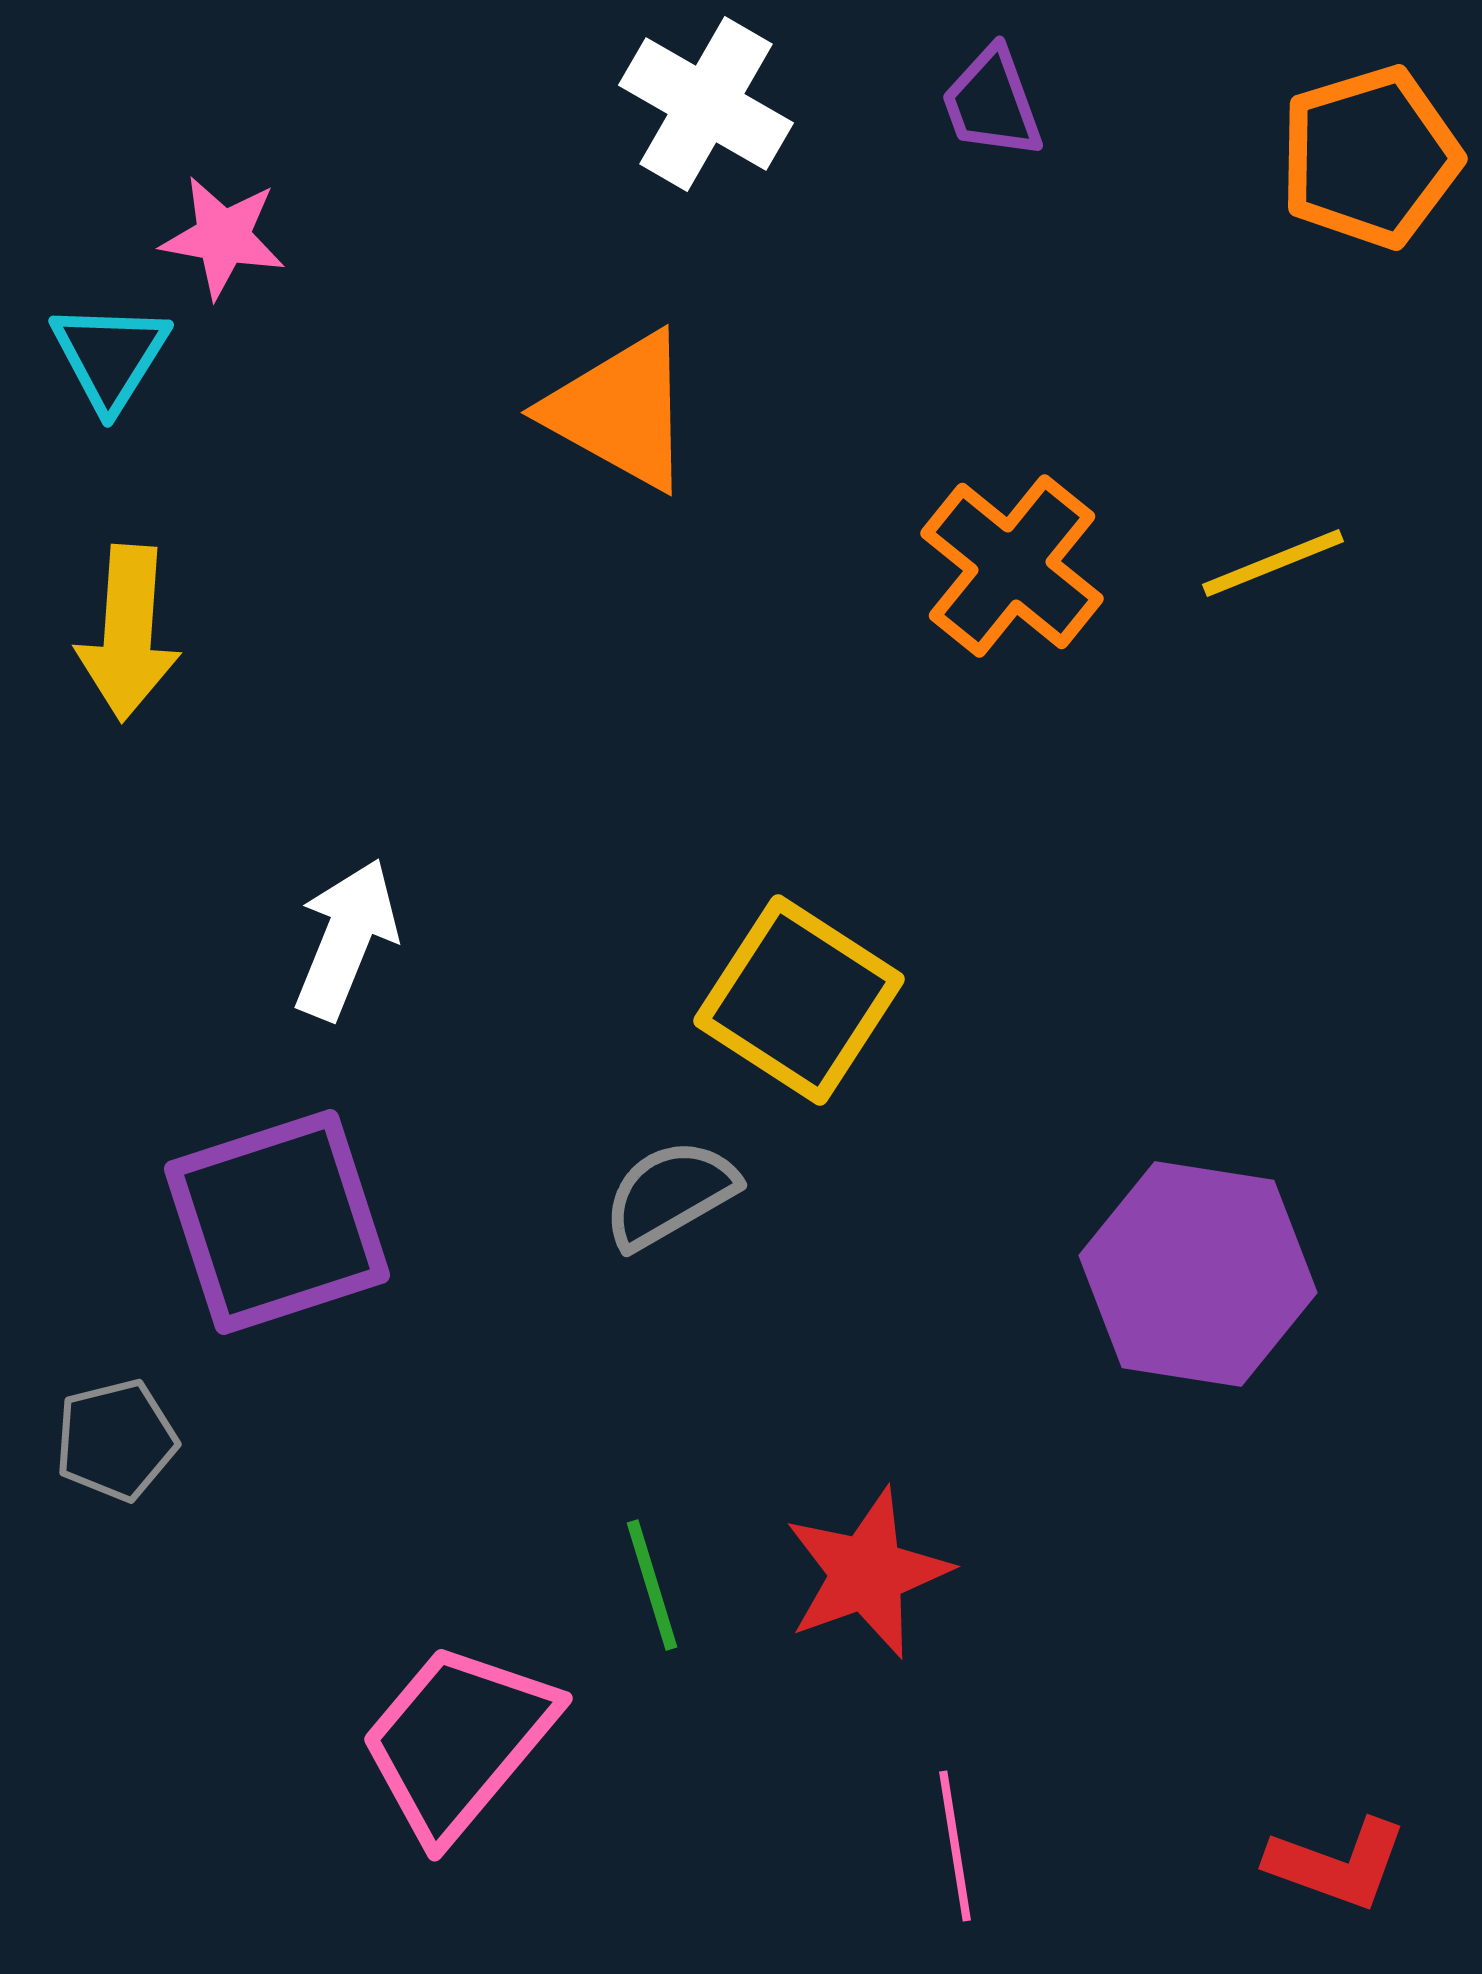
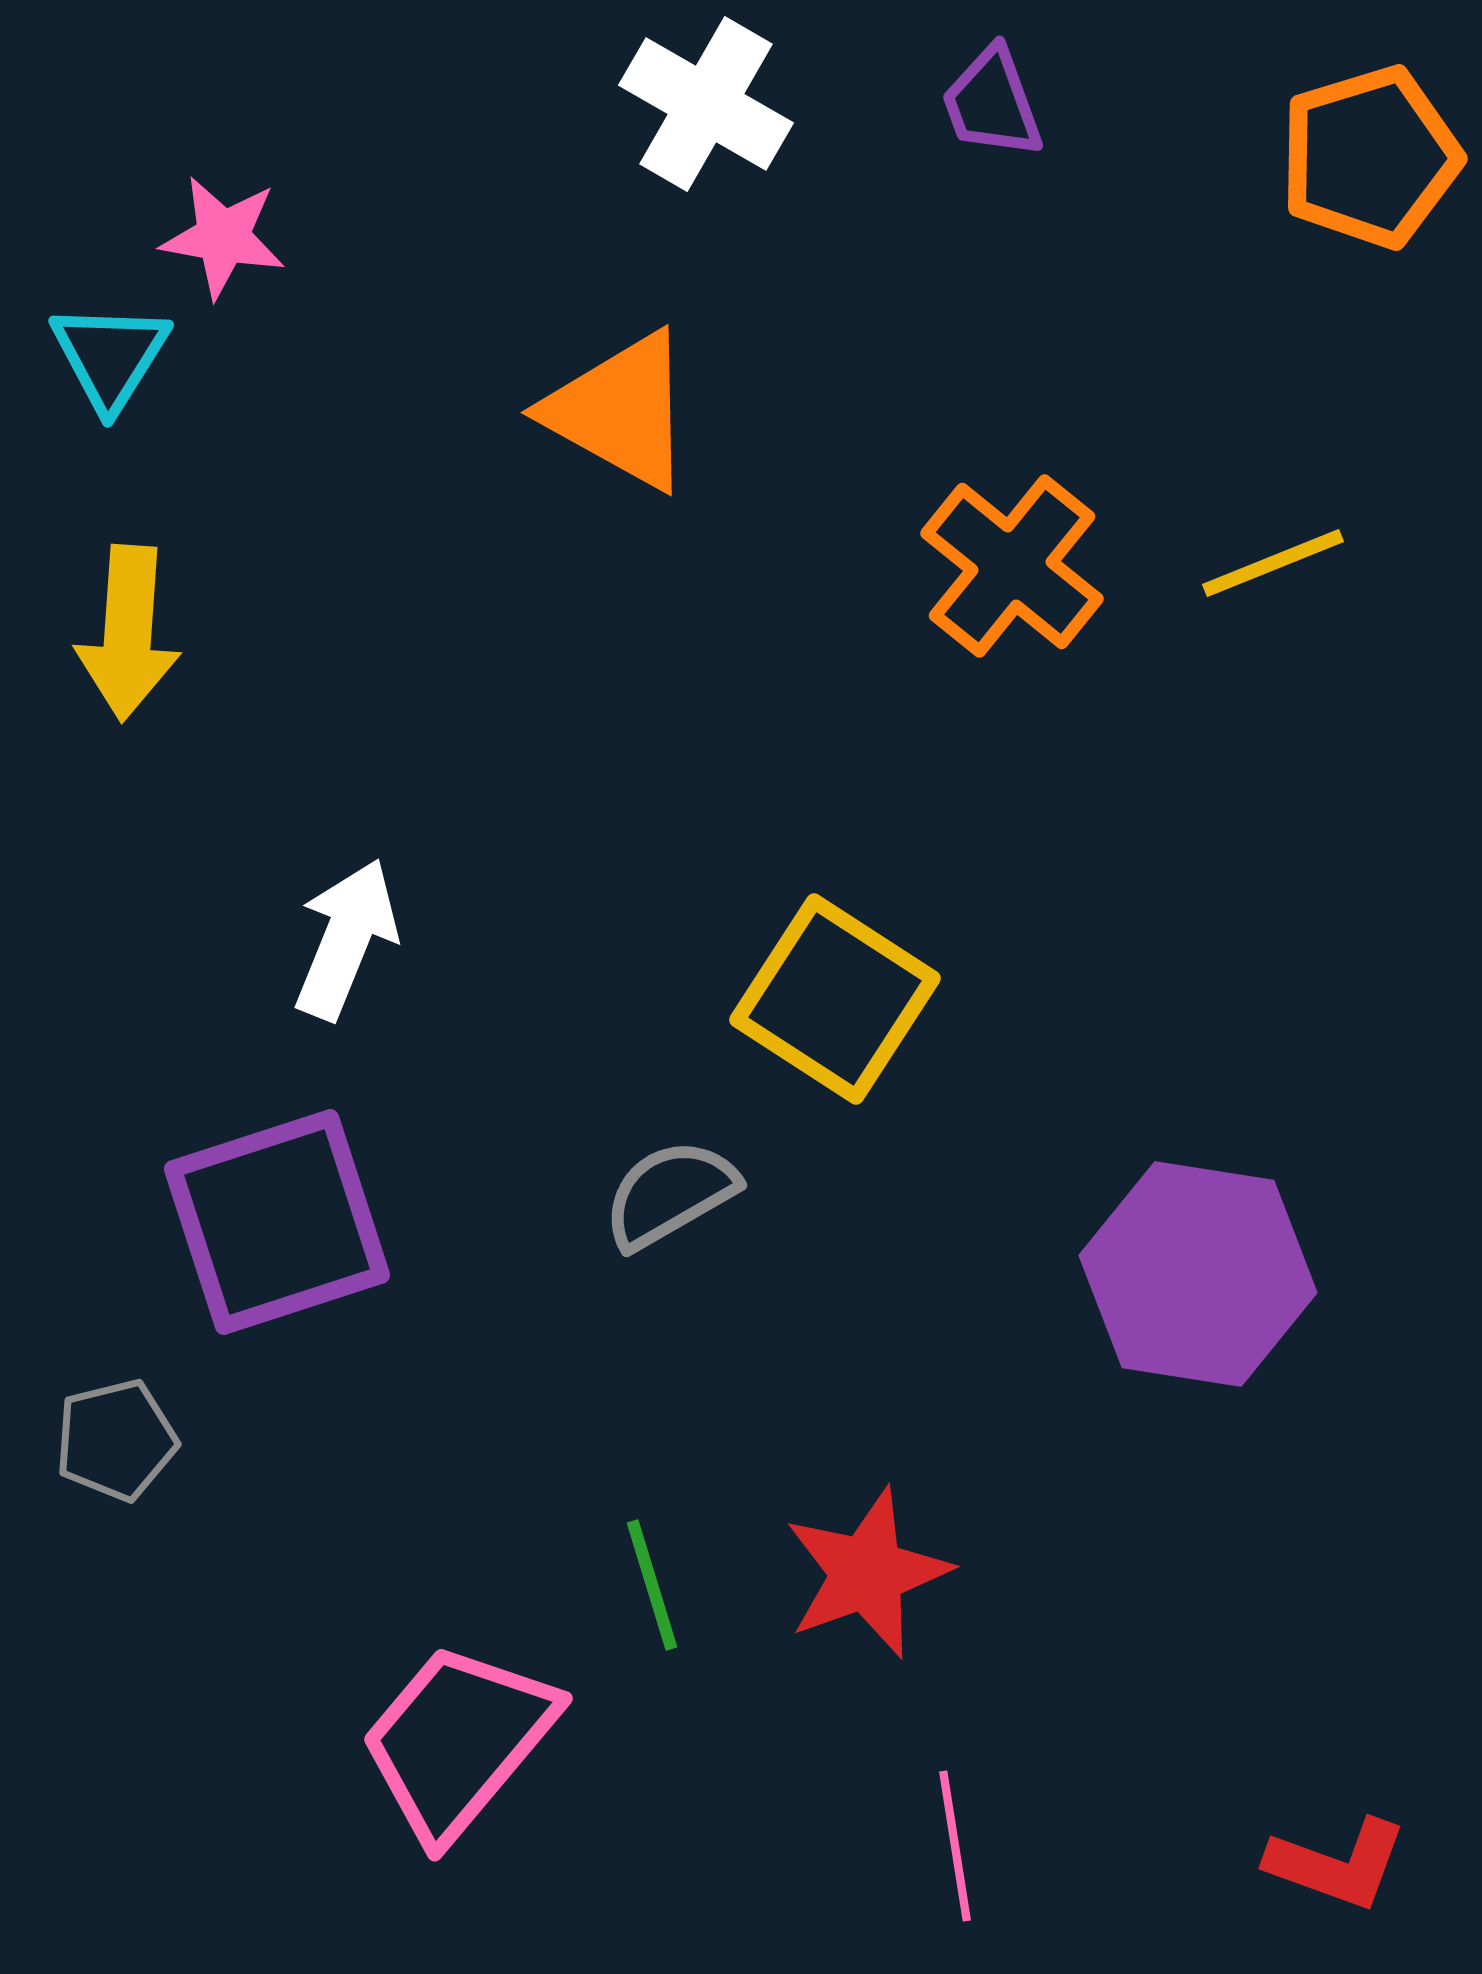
yellow square: moved 36 px right, 1 px up
